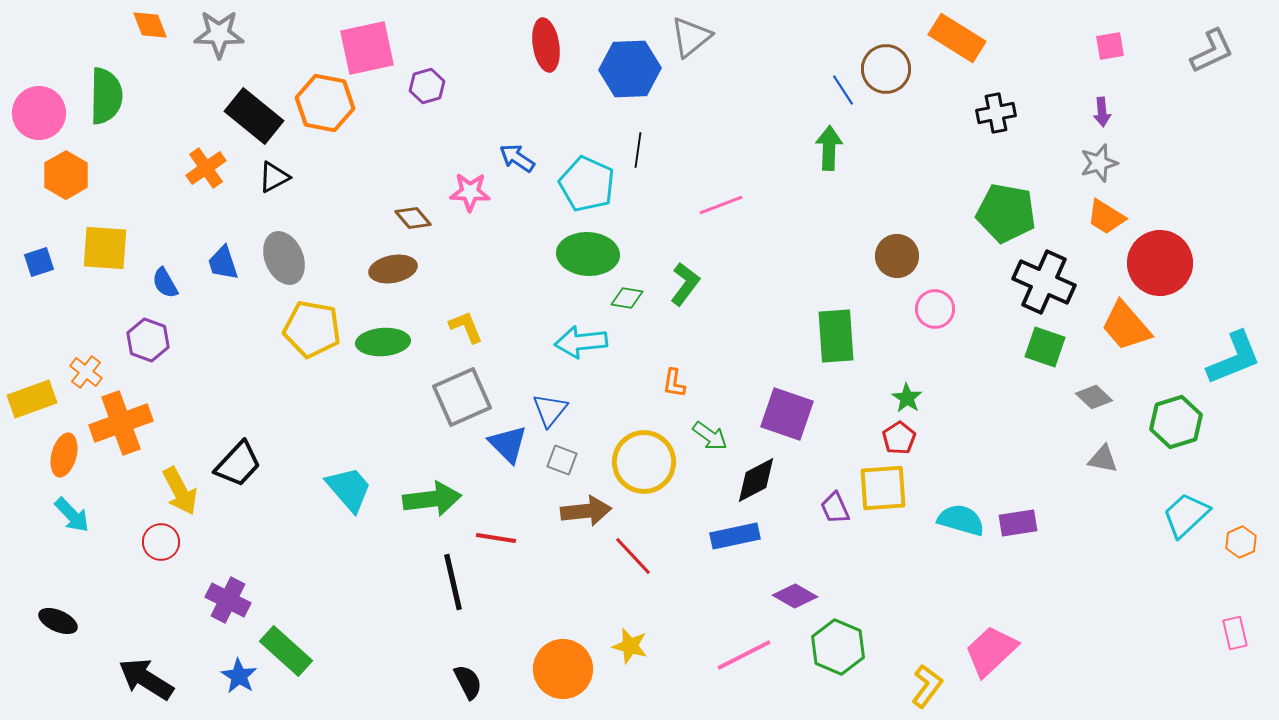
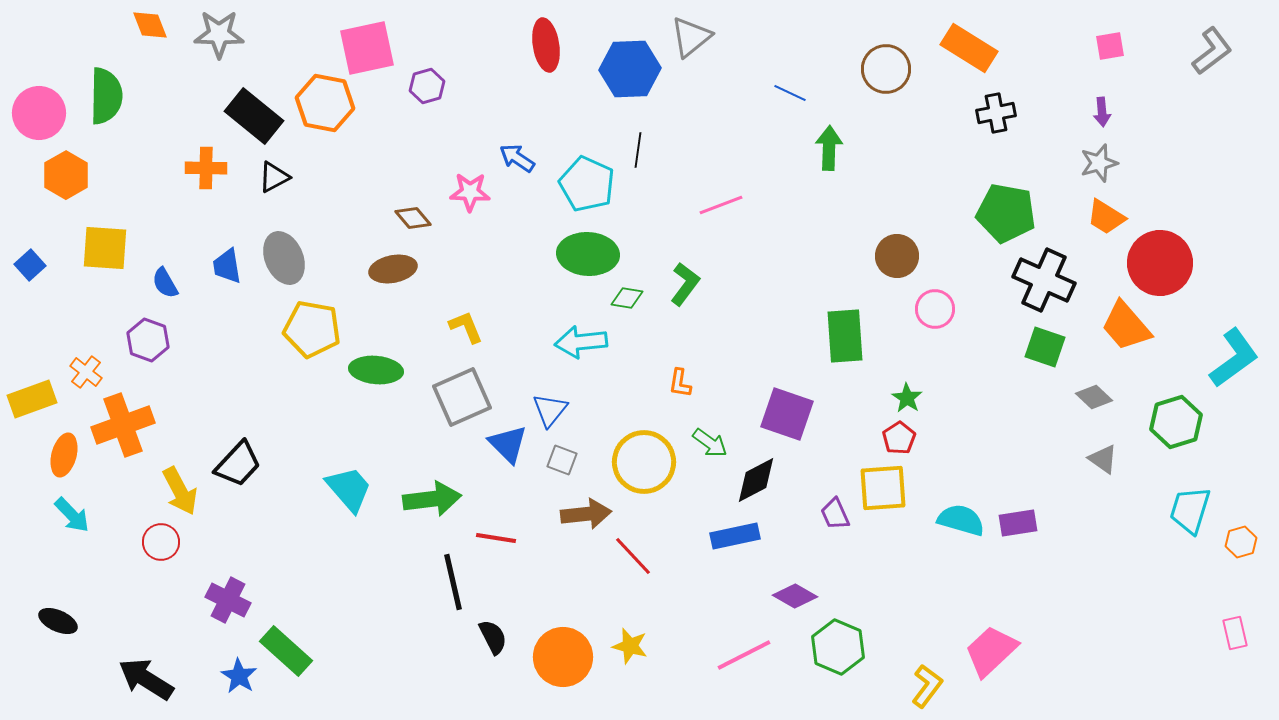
orange rectangle at (957, 38): moved 12 px right, 10 px down
gray L-shape at (1212, 51): rotated 12 degrees counterclockwise
blue line at (843, 90): moved 53 px left, 3 px down; rotated 32 degrees counterclockwise
orange cross at (206, 168): rotated 36 degrees clockwise
blue square at (39, 262): moved 9 px left, 3 px down; rotated 24 degrees counterclockwise
blue trapezoid at (223, 263): moved 4 px right, 3 px down; rotated 9 degrees clockwise
black cross at (1044, 282): moved 2 px up
green rectangle at (836, 336): moved 9 px right
green ellipse at (383, 342): moved 7 px left, 28 px down; rotated 9 degrees clockwise
cyan L-shape at (1234, 358): rotated 14 degrees counterclockwise
orange L-shape at (674, 383): moved 6 px right
orange cross at (121, 423): moved 2 px right, 2 px down
green arrow at (710, 436): moved 7 px down
gray triangle at (1103, 459): rotated 24 degrees clockwise
purple trapezoid at (835, 508): moved 6 px down
brown arrow at (586, 511): moved 3 px down
cyan trapezoid at (1186, 515): moved 4 px right, 5 px up; rotated 30 degrees counterclockwise
orange hexagon at (1241, 542): rotated 8 degrees clockwise
orange circle at (563, 669): moved 12 px up
black semicircle at (468, 682): moved 25 px right, 45 px up
